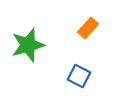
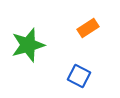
orange rectangle: rotated 15 degrees clockwise
